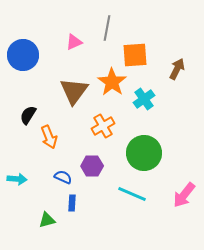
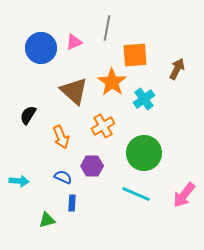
blue circle: moved 18 px right, 7 px up
brown triangle: rotated 24 degrees counterclockwise
orange arrow: moved 12 px right
cyan arrow: moved 2 px right, 2 px down
cyan line: moved 4 px right
